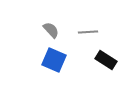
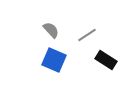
gray line: moved 1 px left, 3 px down; rotated 30 degrees counterclockwise
